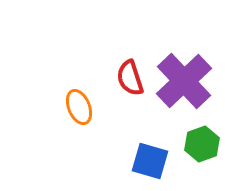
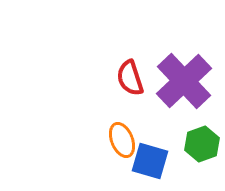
orange ellipse: moved 43 px right, 33 px down
